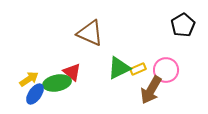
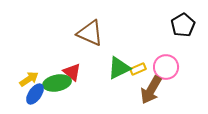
pink circle: moved 3 px up
